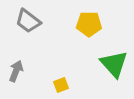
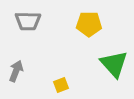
gray trapezoid: rotated 36 degrees counterclockwise
